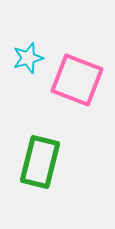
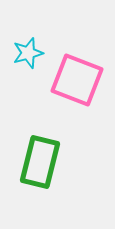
cyan star: moved 5 px up
